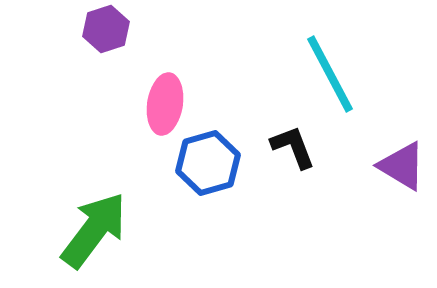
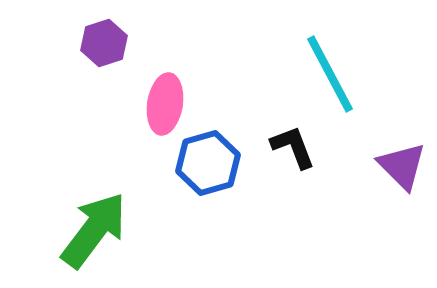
purple hexagon: moved 2 px left, 14 px down
purple triangle: rotated 14 degrees clockwise
